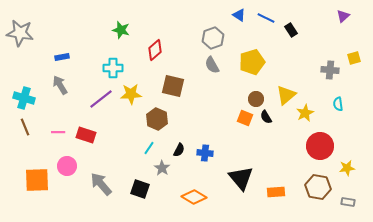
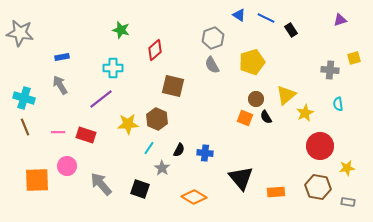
purple triangle at (343, 16): moved 3 px left, 4 px down; rotated 24 degrees clockwise
yellow star at (131, 94): moved 3 px left, 30 px down
